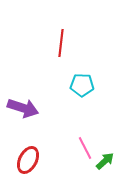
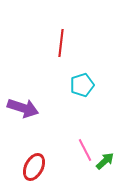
cyan pentagon: rotated 20 degrees counterclockwise
pink line: moved 2 px down
red ellipse: moved 6 px right, 7 px down
